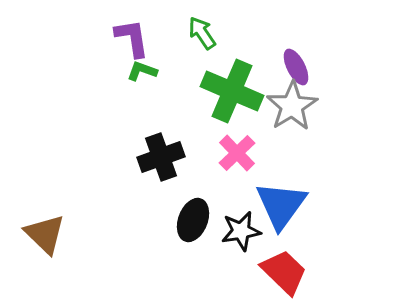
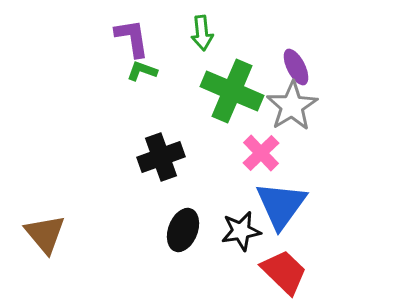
green arrow: rotated 152 degrees counterclockwise
pink cross: moved 24 px right
black ellipse: moved 10 px left, 10 px down
brown triangle: rotated 6 degrees clockwise
